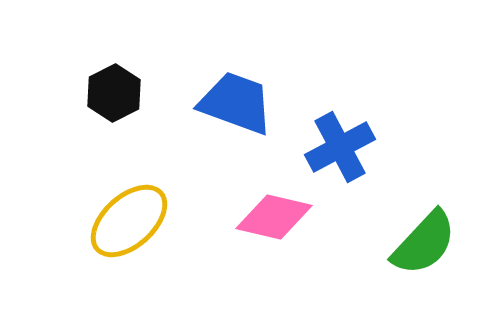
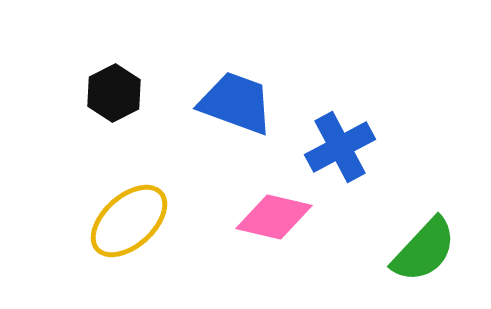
green semicircle: moved 7 px down
